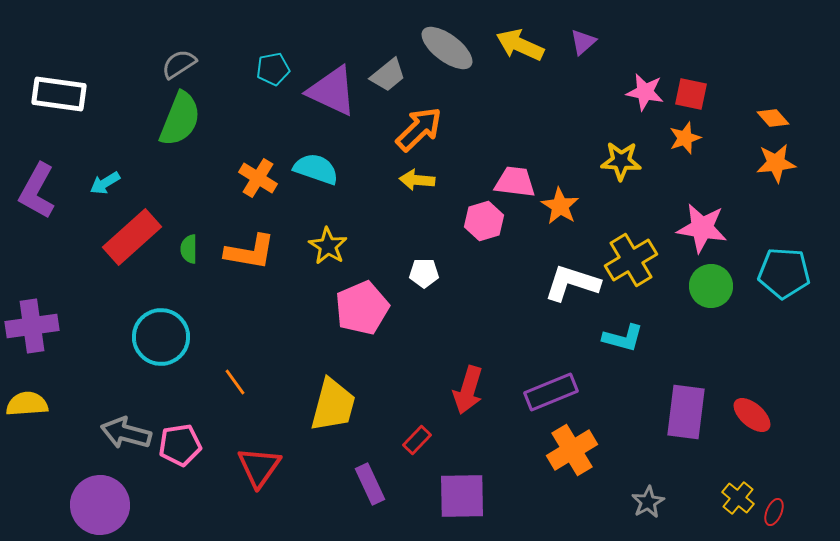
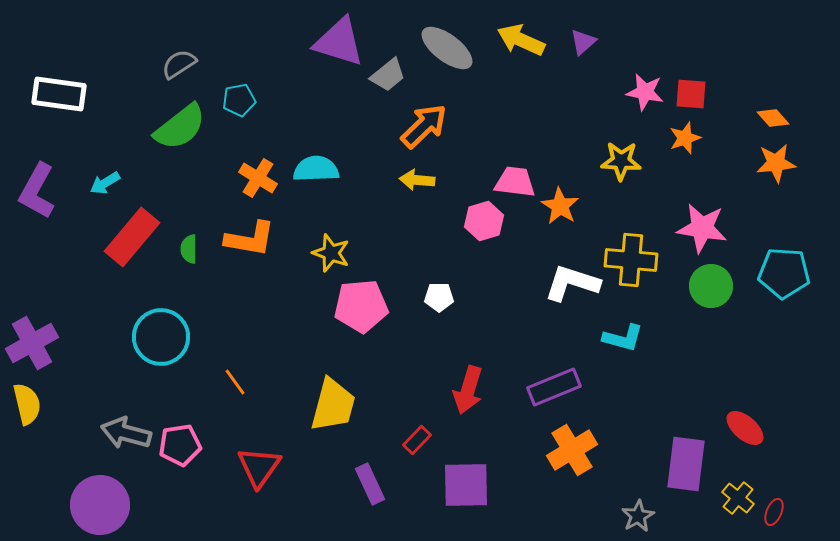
yellow arrow at (520, 45): moved 1 px right, 5 px up
cyan pentagon at (273, 69): moved 34 px left, 31 px down
purple triangle at (332, 91): moved 7 px right, 49 px up; rotated 8 degrees counterclockwise
red square at (691, 94): rotated 8 degrees counterclockwise
green semicircle at (180, 119): moved 8 px down; rotated 30 degrees clockwise
orange arrow at (419, 129): moved 5 px right, 3 px up
cyan semicircle at (316, 169): rotated 21 degrees counterclockwise
red rectangle at (132, 237): rotated 8 degrees counterclockwise
yellow star at (328, 246): moved 3 px right, 7 px down; rotated 12 degrees counterclockwise
orange L-shape at (250, 252): moved 13 px up
yellow cross at (631, 260): rotated 36 degrees clockwise
white pentagon at (424, 273): moved 15 px right, 24 px down
pink pentagon at (362, 308): moved 1 px left, 2 px up; rotated 18 degrees clockwise
purple cross at (32, 326): moved 17 px down; rotated 21 degrees counterclockwise
purple rectangle at (551, 392): moved 3 px right, 5 px up
yellow semicircle at (27, 404): rotated 81 degrees clockwise
purple rectangle at (686, 412): moved 52 px down
red ellipse at (752, 415): moved 7 px left, 13 px down
purple square at (462, 496): moved 4 px right, 11 px up
gray star at (648, 502): moved 10 px left, 14 px down
